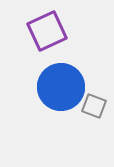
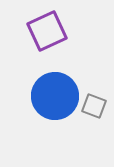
blue circle: moved 6 px left, 9 px down
